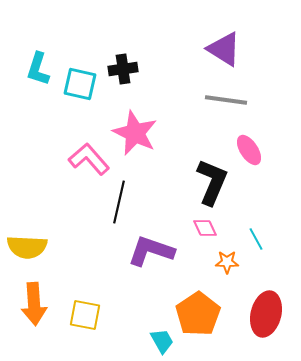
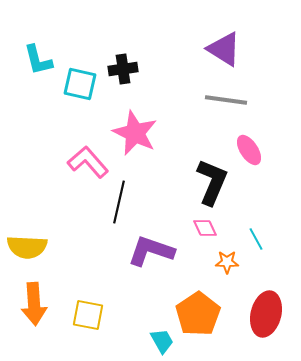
cyan L-shape: moved 9 px up; rotated 32 degrees counterclockwise
pink L-shape: moved 1 px left, 3 px down
yellow square: moved 3 px right
